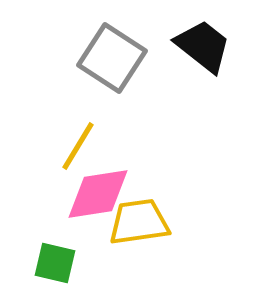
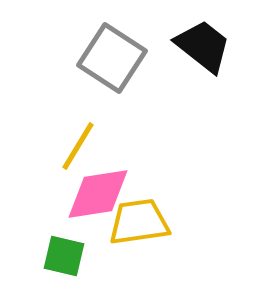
green square: moved 9 px right, 7 px up
